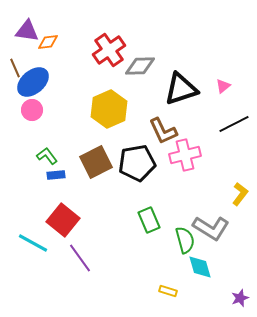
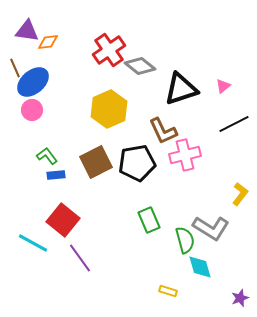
gray diamond: rotated 40 degrees clockwise
